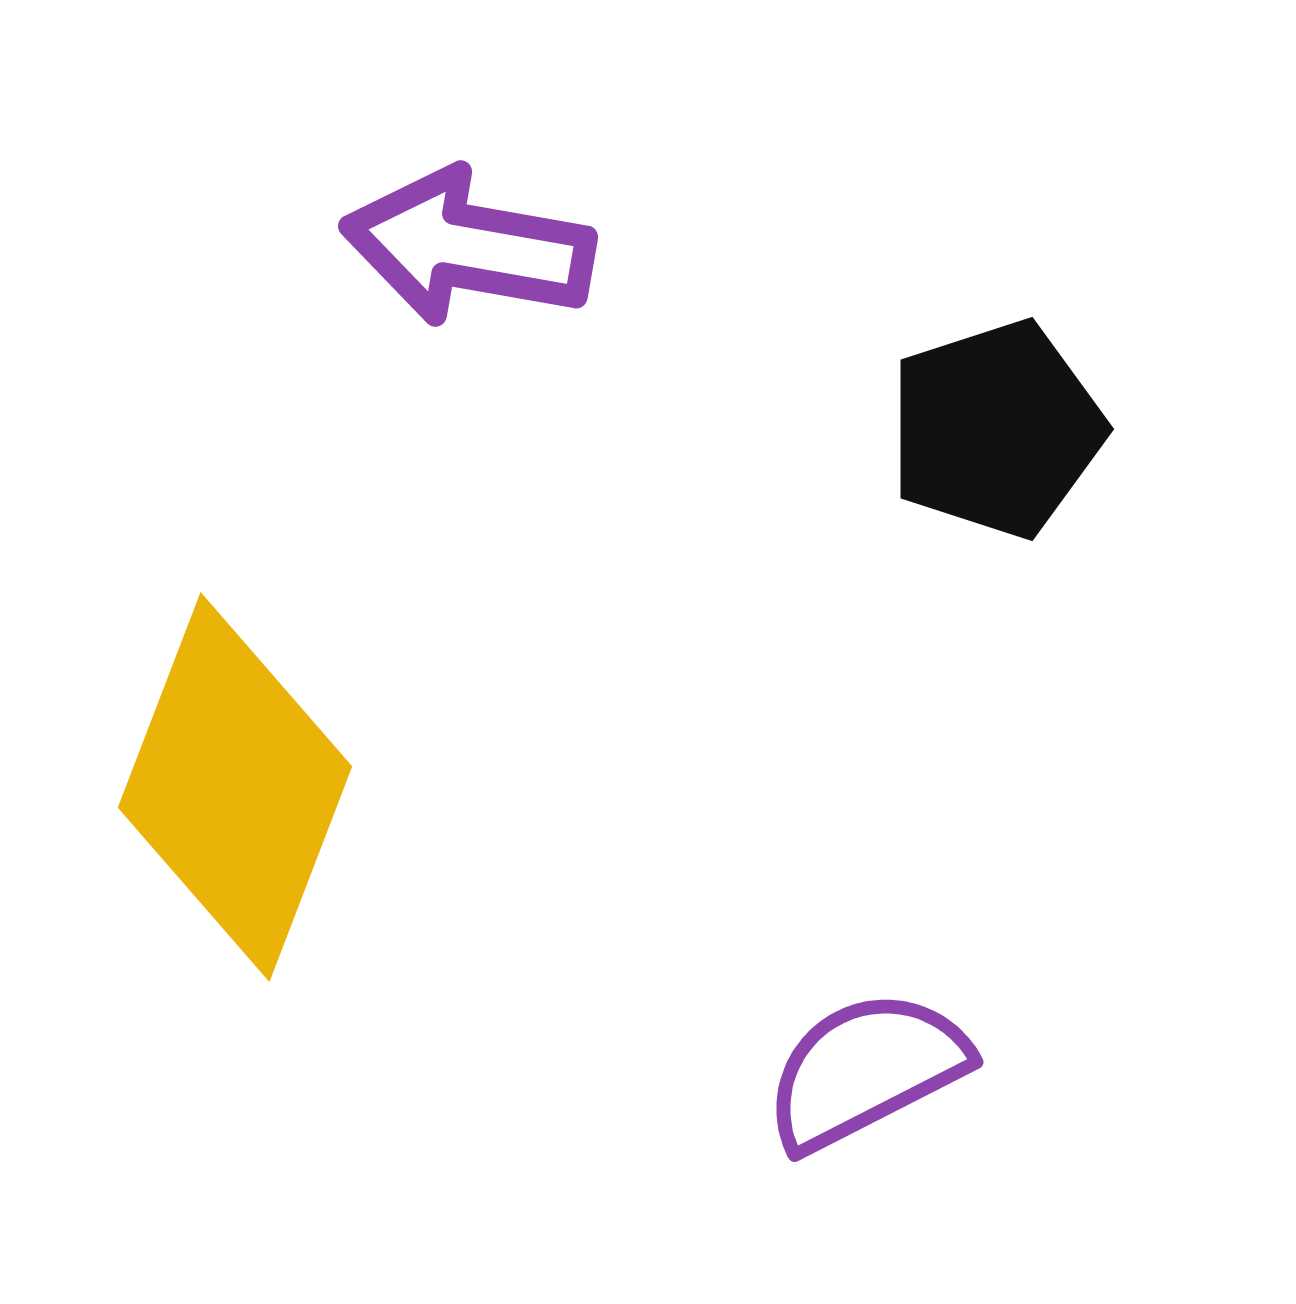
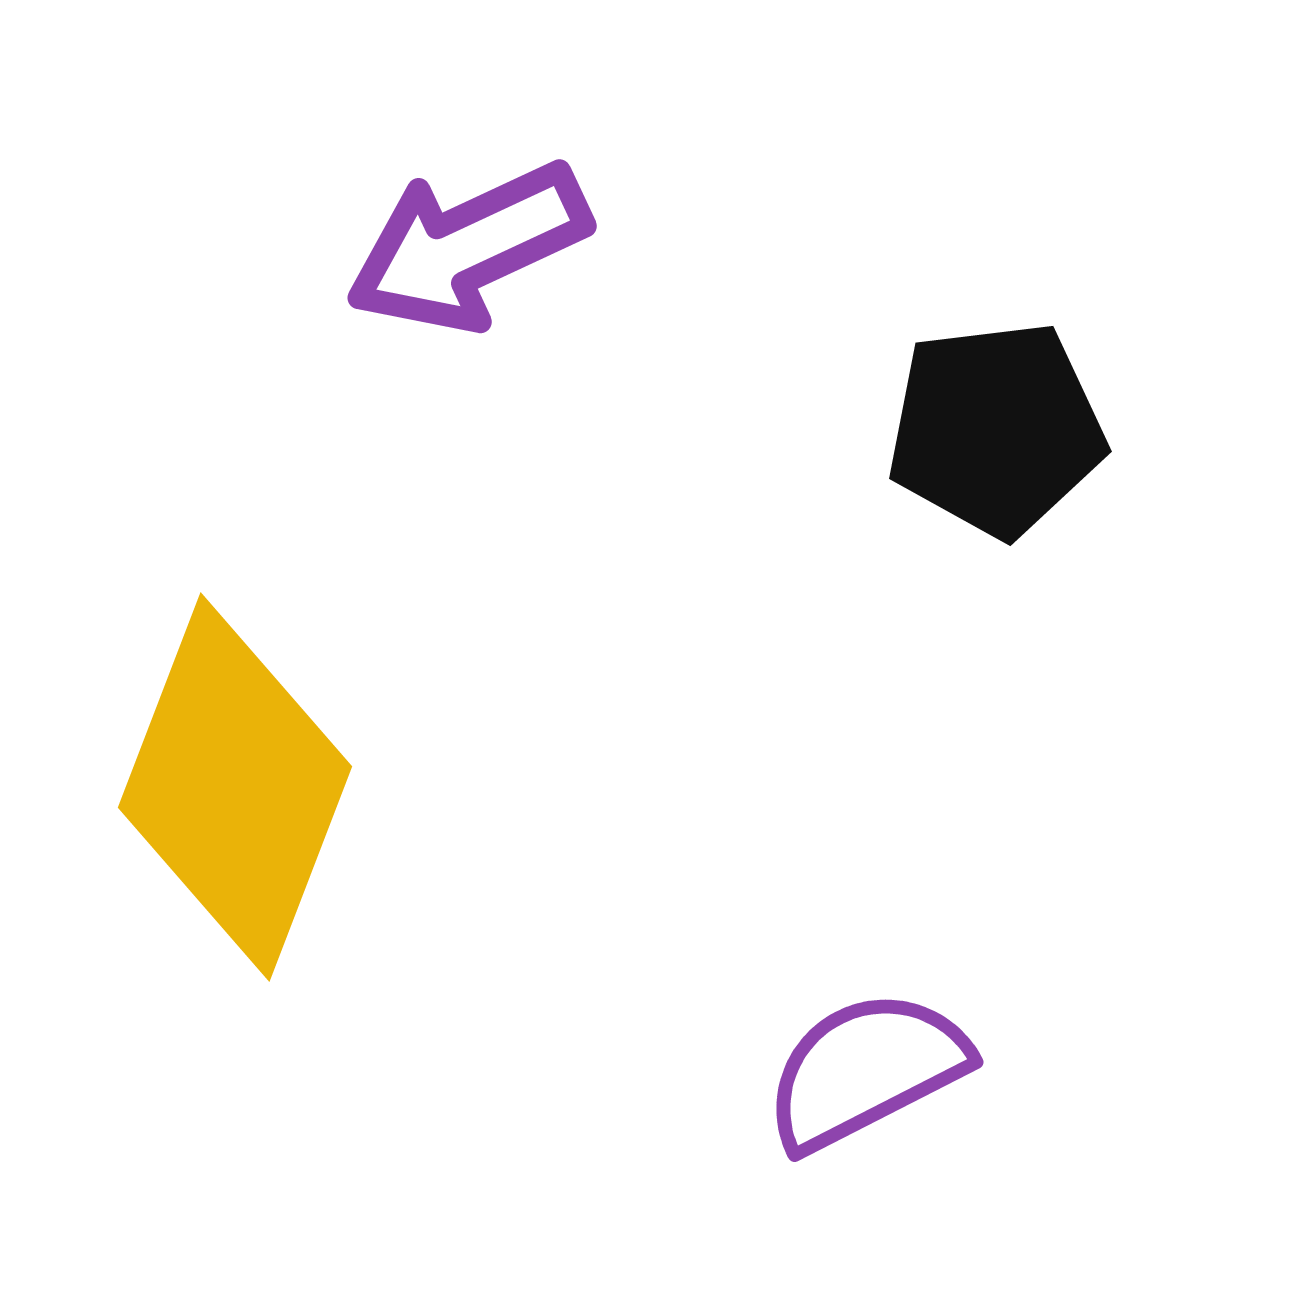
purple arrow: rotated 35 degrees counterclockwise
black pentagon: rotated 11 degrees clockwise
